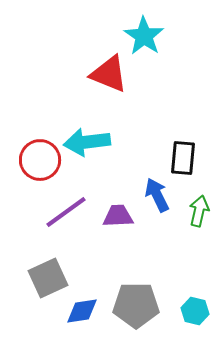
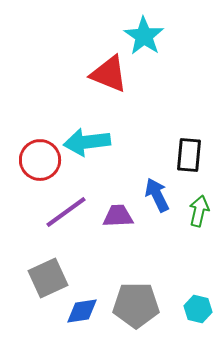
black rectangle: moved 6 px right, 3 px up
cyan hexagon: moved 3 px right, 2 px up
